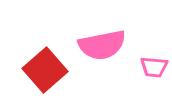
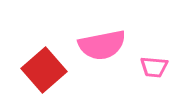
red square: moved 1 px left
